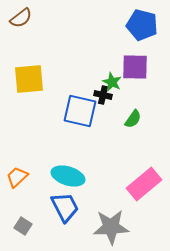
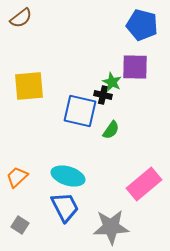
yellow square: moved 7 px down
green semicircle: moved 22 px left, 11 px down
gray square: moved 3 px left, 1 px up
